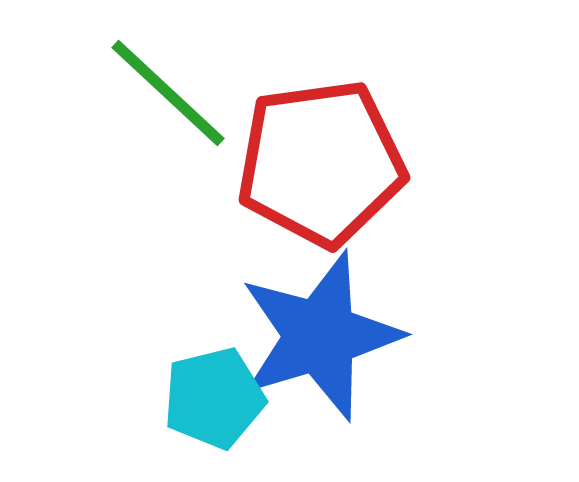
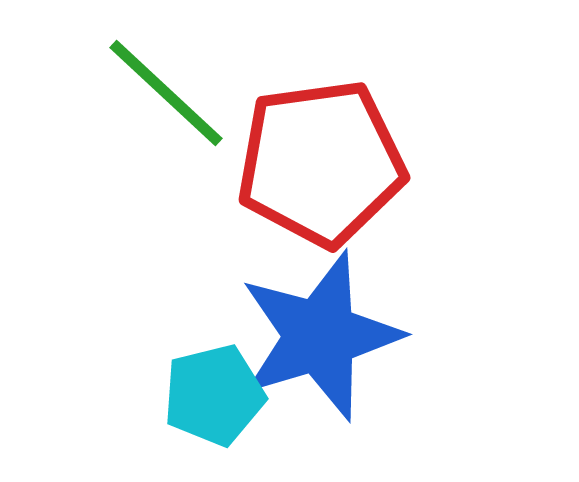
green line: moved 2 px left
cyan pentagon: moved 3 px up
